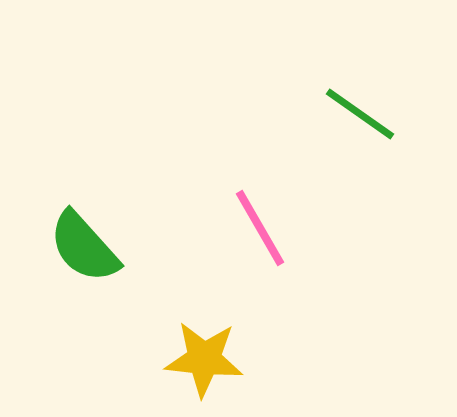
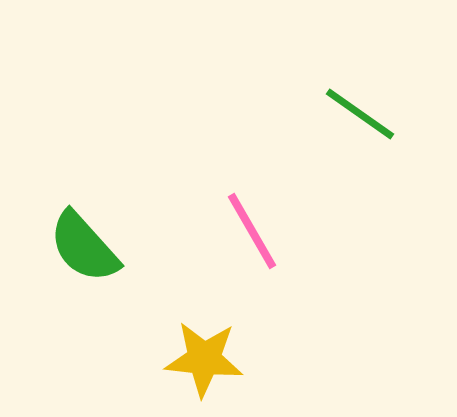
pink line: moved 8 px left, 3 px down
